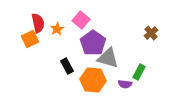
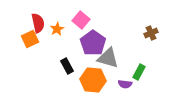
brown cross: rotated 16 degrees clockwise
